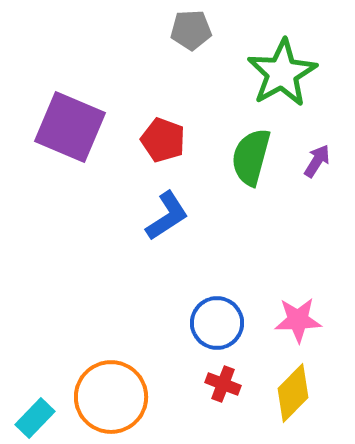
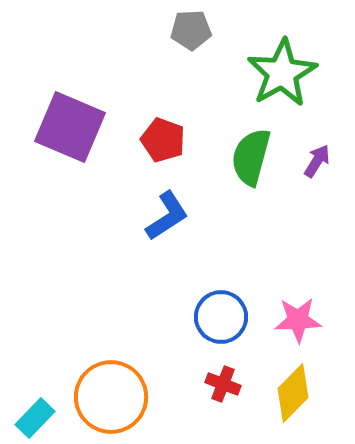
blue circle: moved 4 px right, 6 px up
